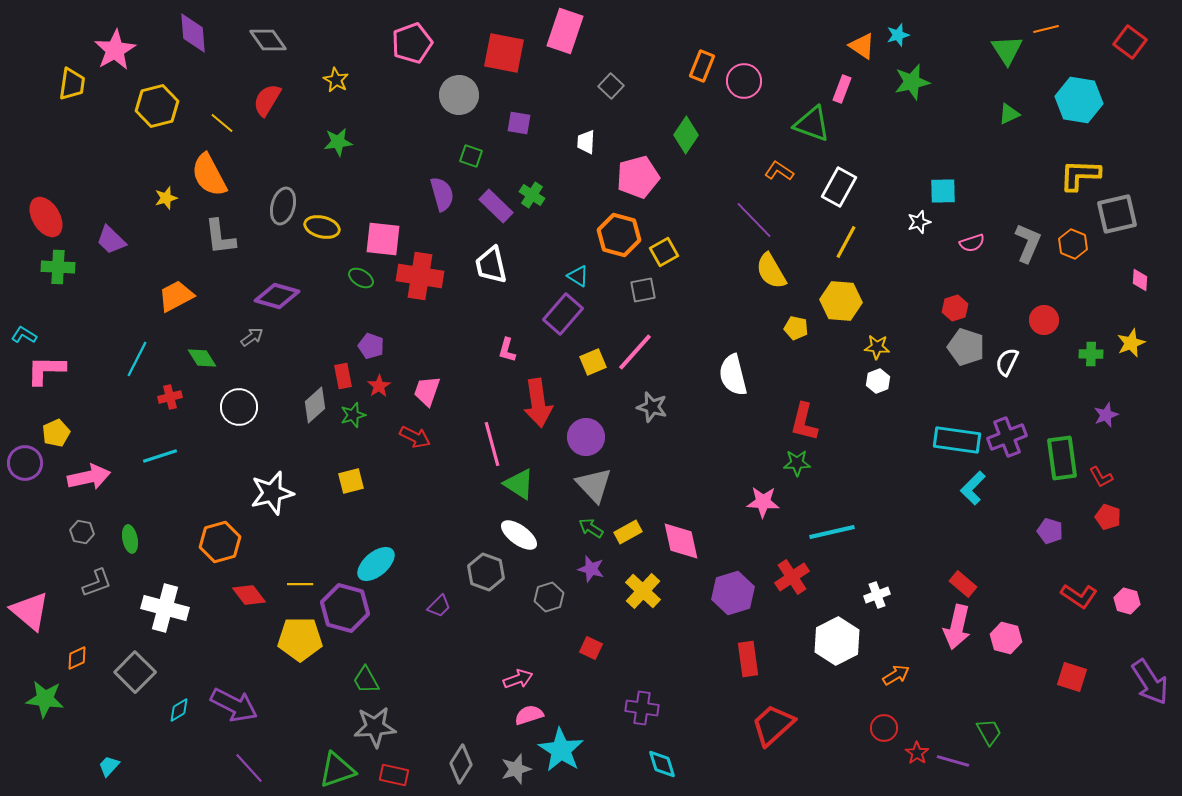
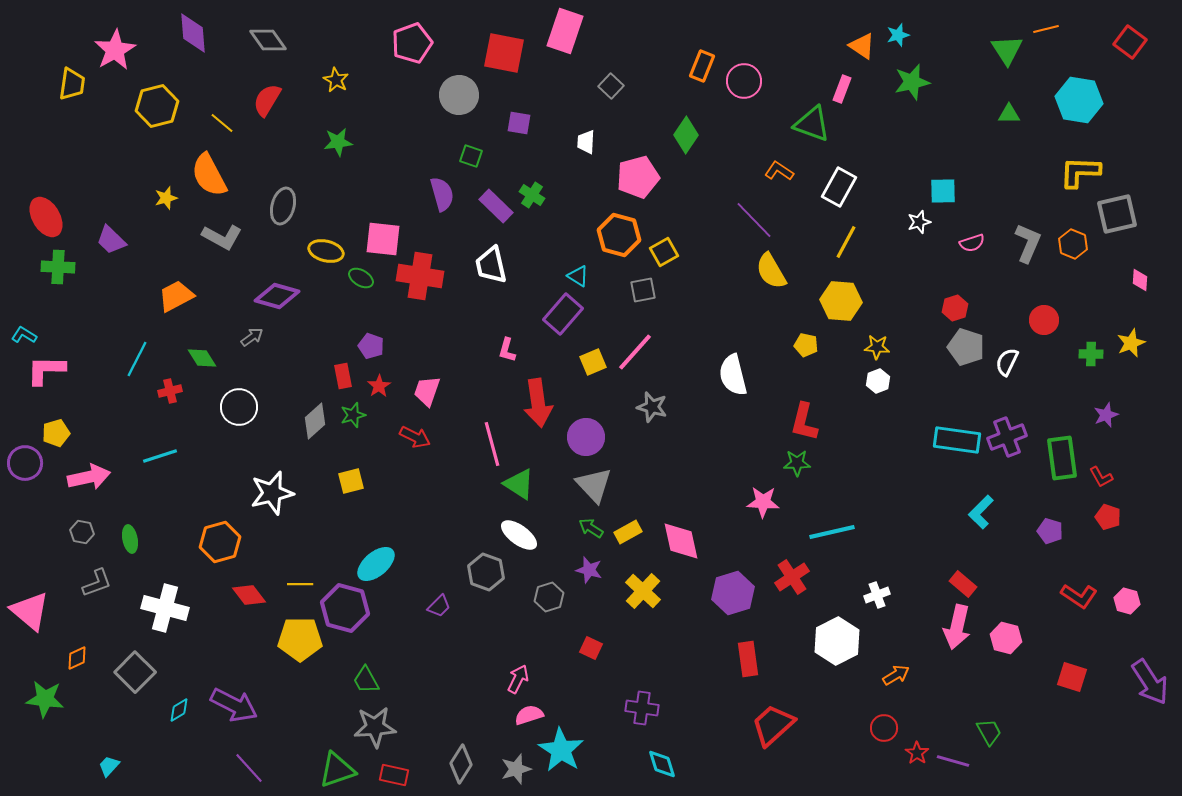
green triangle at (1009, 114): rotated 25 degrees clockwise
yellow L-shape at (1080, 175): moved 3 px up
yellow ellipse at (322, 227): moved 4 px right, 24 px down
gray L-shape at (220, 237): moved 2 px right; rotated 54 degrees counterclockwise
yellow pentagon at (796, 328): moved 10 px right, 17 px down
red cross at (170, 397): moved 6 px up
gray diamond at (315, 405): moved 16 px down
yellow pentagon at (56, 433): rotated 8 degrees clockwise
cyan L-shape at (973, 488): moved 8 px right, 24 px down
purple star at (591, 569): moved 2 px left, 1 px down
pink arrow at (518, 679): rotated 44 degrees counterclockwise
